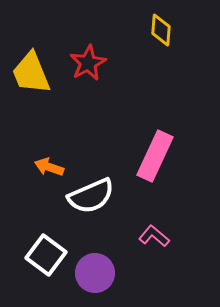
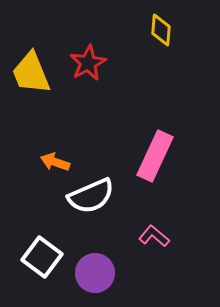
orange arrow: moved 6 px right, 5 px up
white square: moved 4 px left, 2 px down
